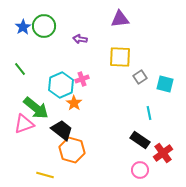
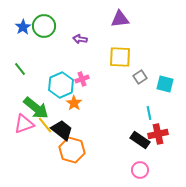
red cross: moved 5 px left, 19 px up; rotated 24 degrees clockwise
yellow line: moved 50 px up; rotated 36 degrees clockwise
